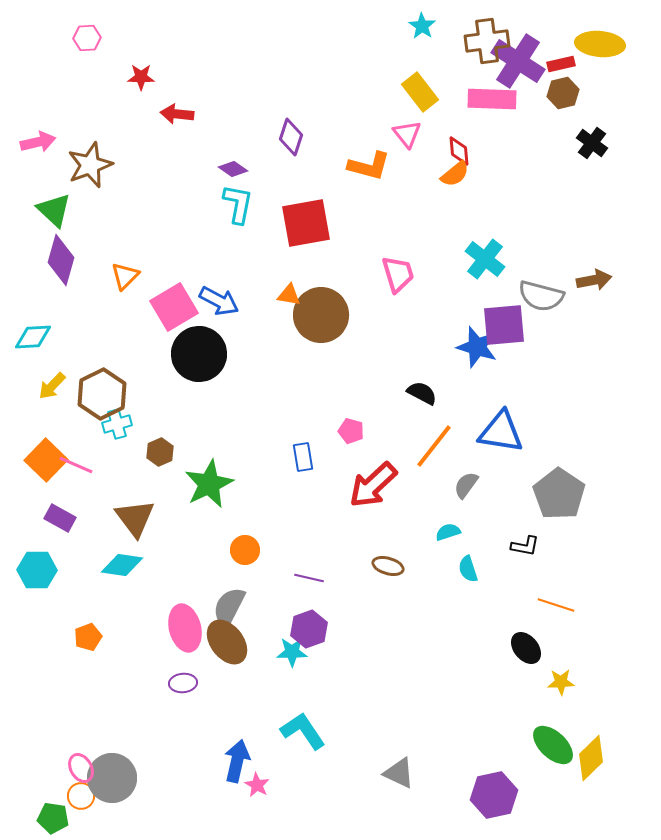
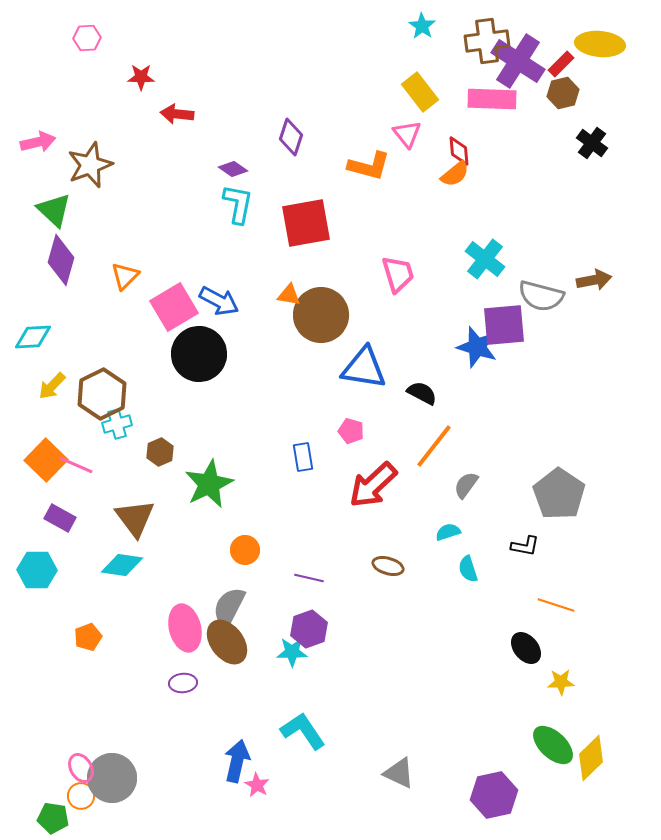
red rectangle at (561, 64): rotated 32 degrees counterclockwise
blue triangle at (501, 432): moved 137 px left, 64 px up
